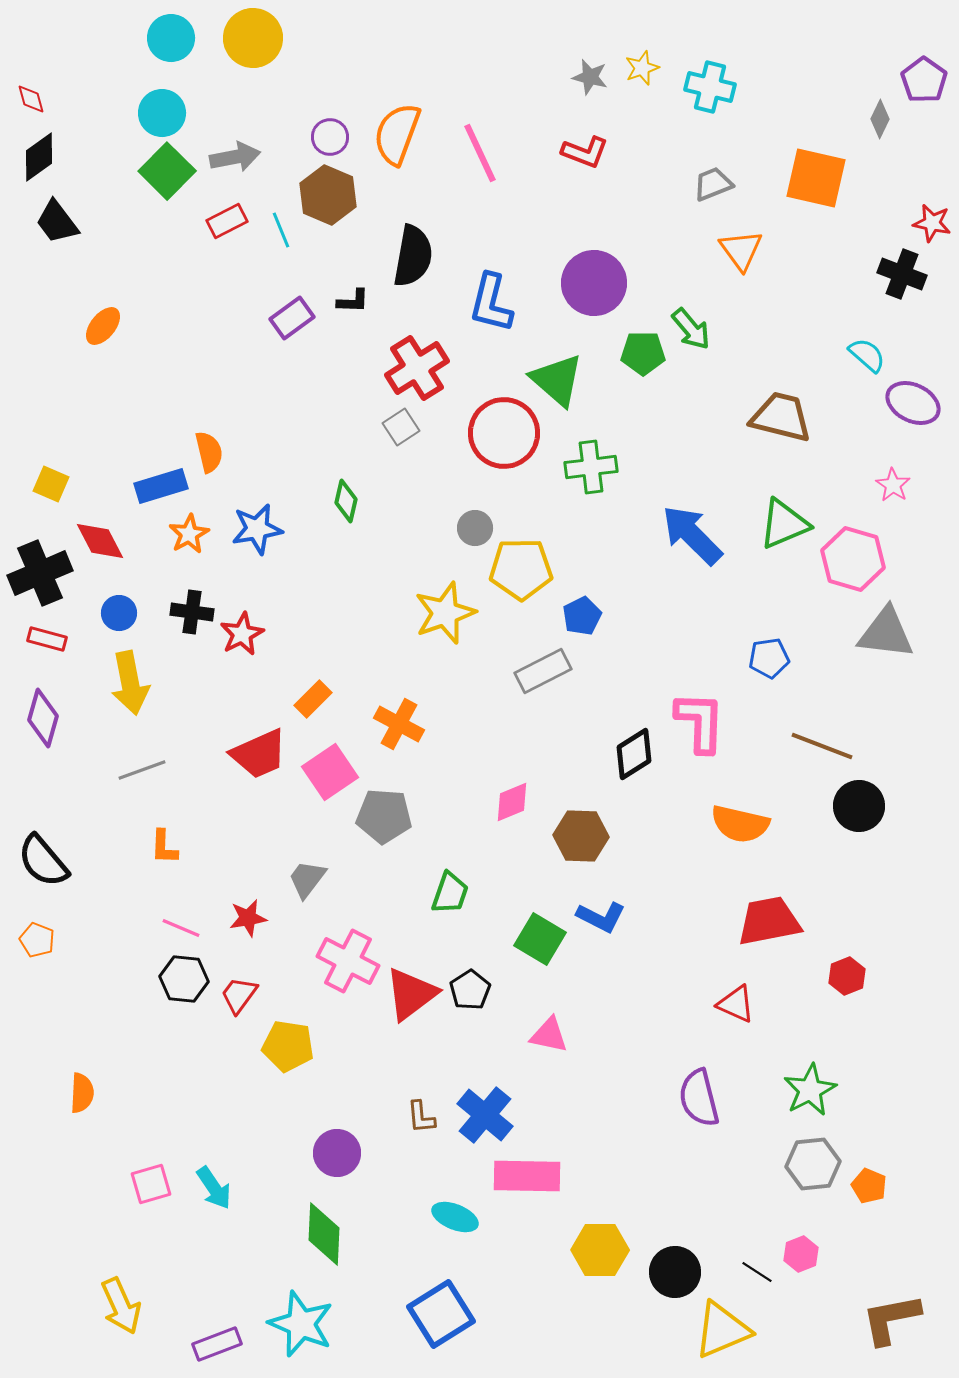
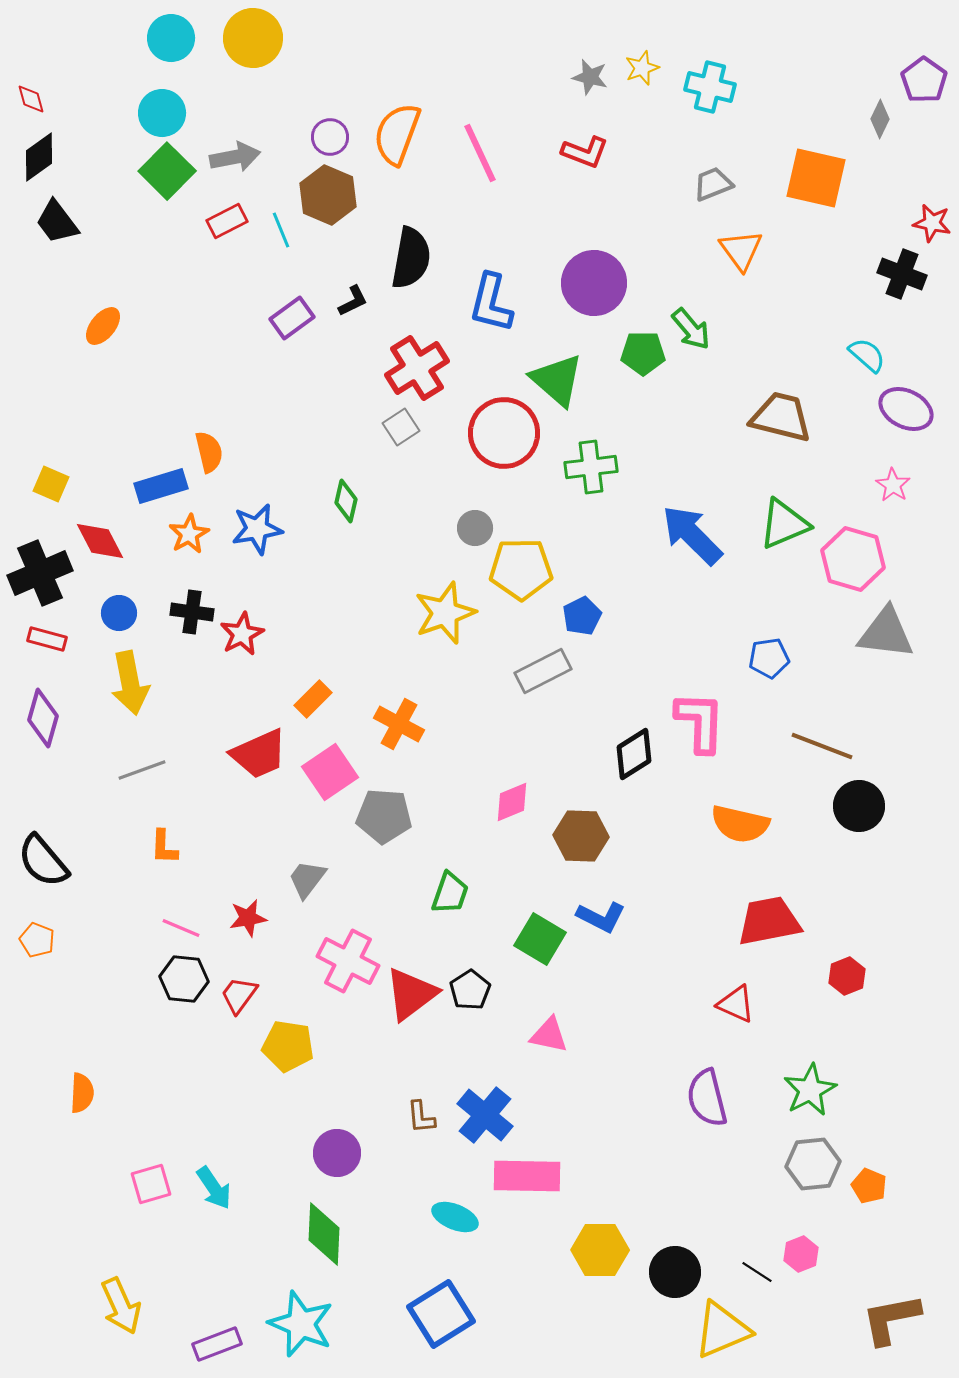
black semicircle at (413, 256): moved 2 px left, 2 px down
black L-shape at (353, 301): rotated 28 degrees counterclockwise
purple ellipse at (913, 403): moved 7 px left, 6 px down
purple semicircle at (699, 1098): moved 8 px right
